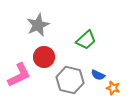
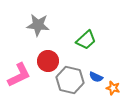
gray star: rotated 30 degrees clockwise
red circle: moved 4 px right, 4 px down
blue semicircle: moved 2 px left, 2 px down
